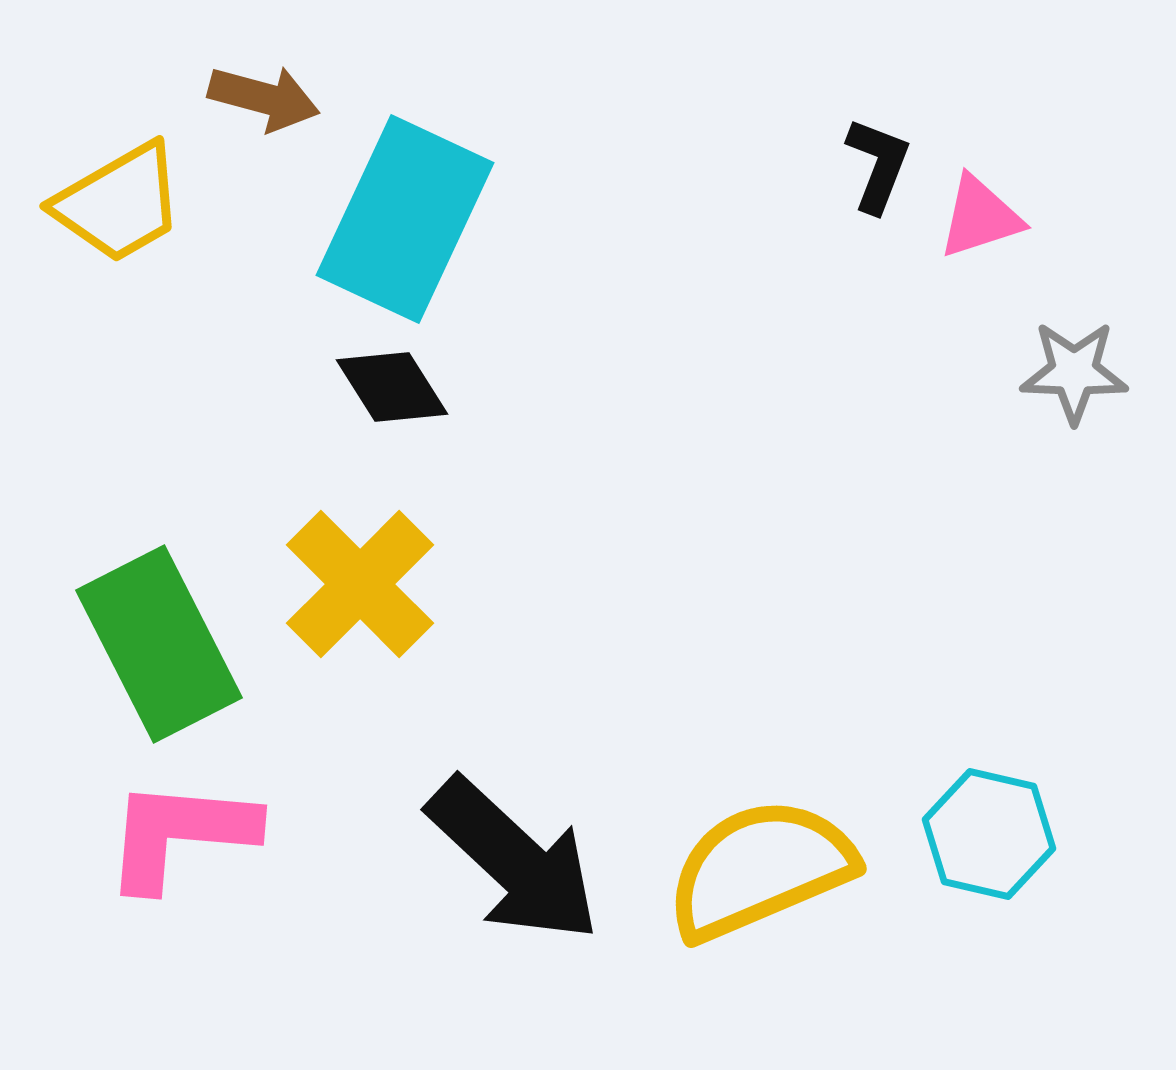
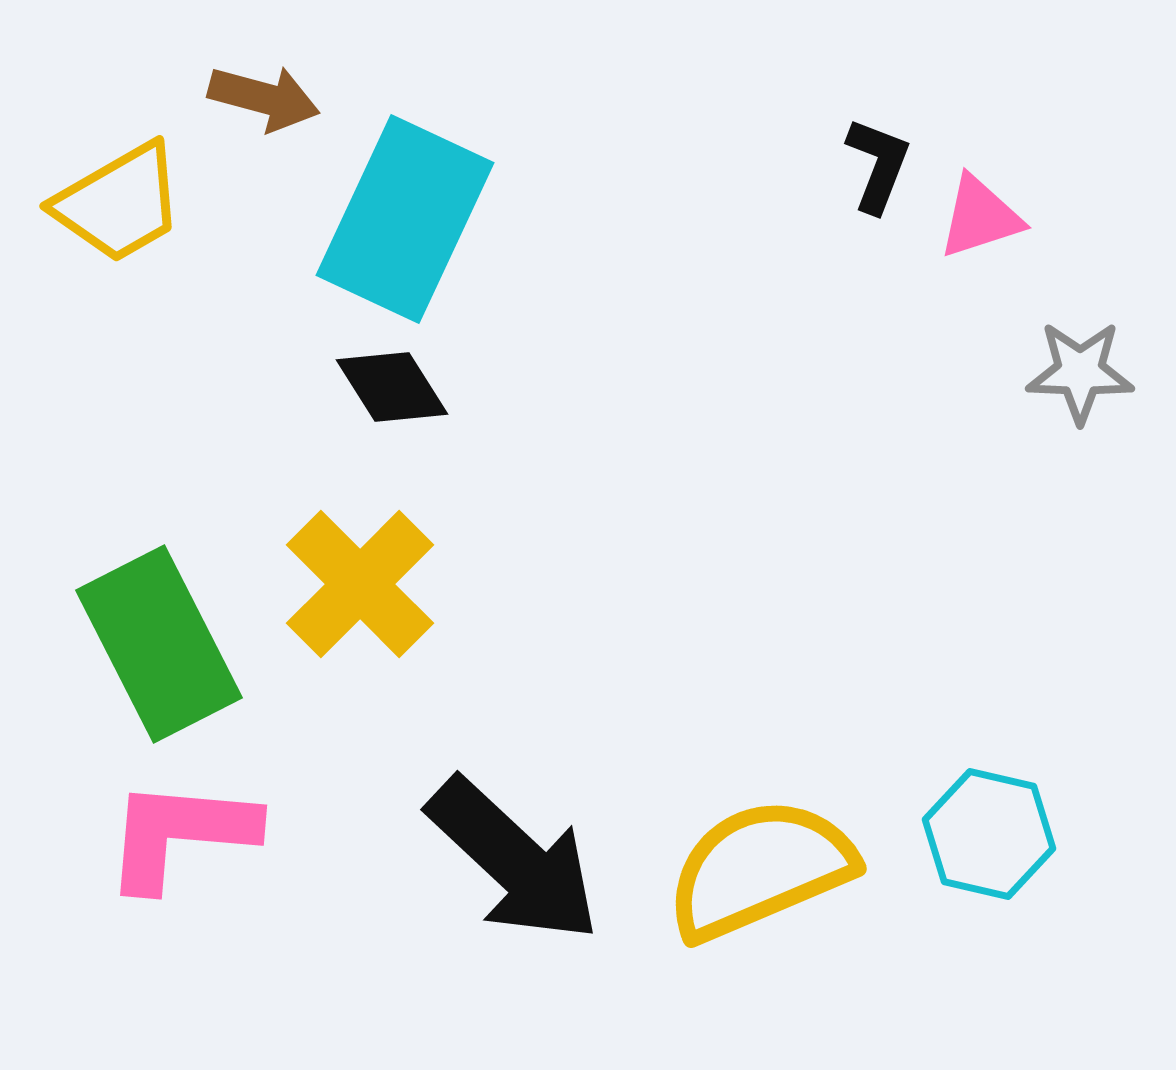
gray star: moved 6 px right
